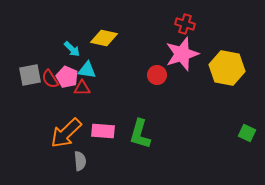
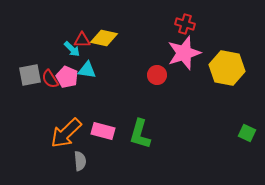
pink star: moved 2 px right, 1 px up
red triangle: moved 48 px up
pink rectangle: rotated 10 degrees clockwise
